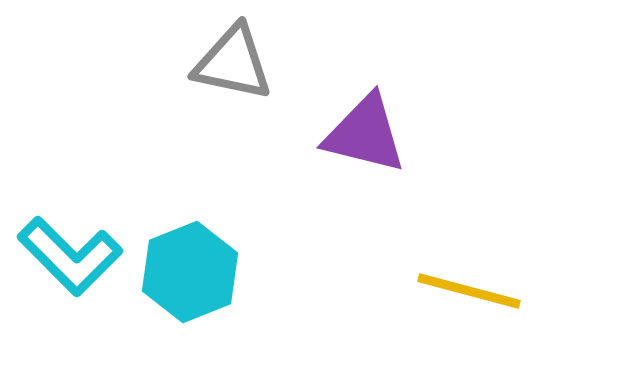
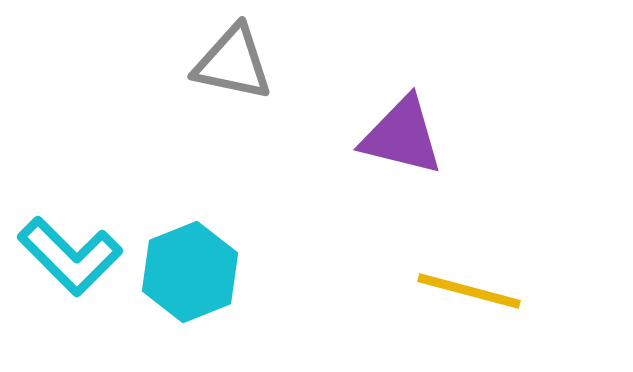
purple triangle: moved 37 px right, 2 px down
